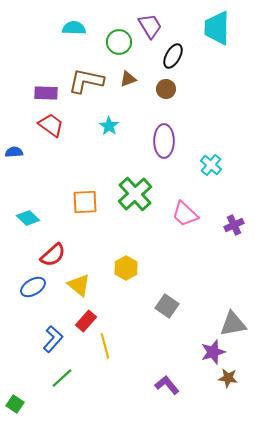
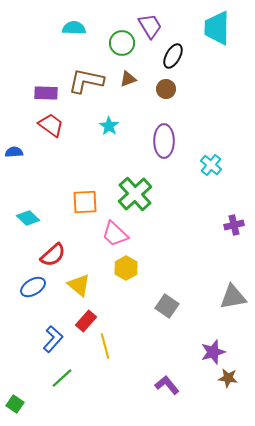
green circle: moved 3 px right, 1 px down
pink trapezoid: moved 70 px left, 20 px down
purple cross: rotated 12 degrees clockwise
gray triangle: moved 27 px up
